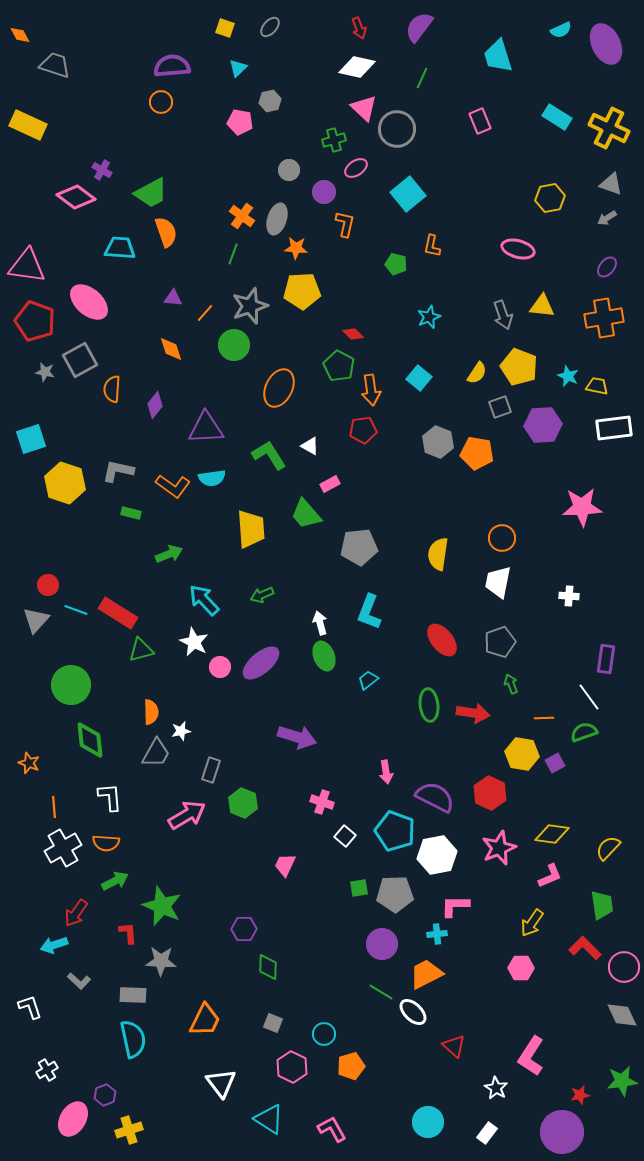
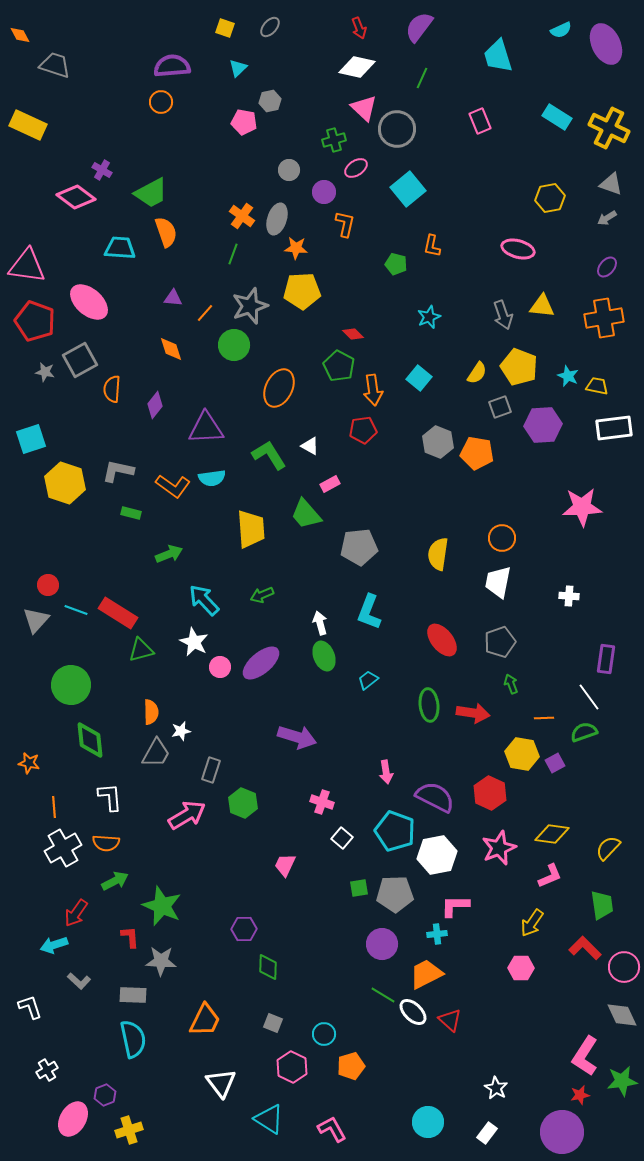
pink pentagon at (240, 122): moved 4 px right
cyan square at (408, 194): moved 5 px up
orange arrow at (371, 390): moved 2 px right
orange star at (29, 763): rotated 10 degrees counterclockwise
white square at (345, 836): moved 3 px left, 2 px down
red L-shape at (128, 933): moved 2 px right, 4 px down
green line at (381, 992): moved 2 px right, 3 px down
red triangle at (454, 1046): moved 4 px left, 26 px up
pink L-shape at (531, 1056): moved 54 px right
